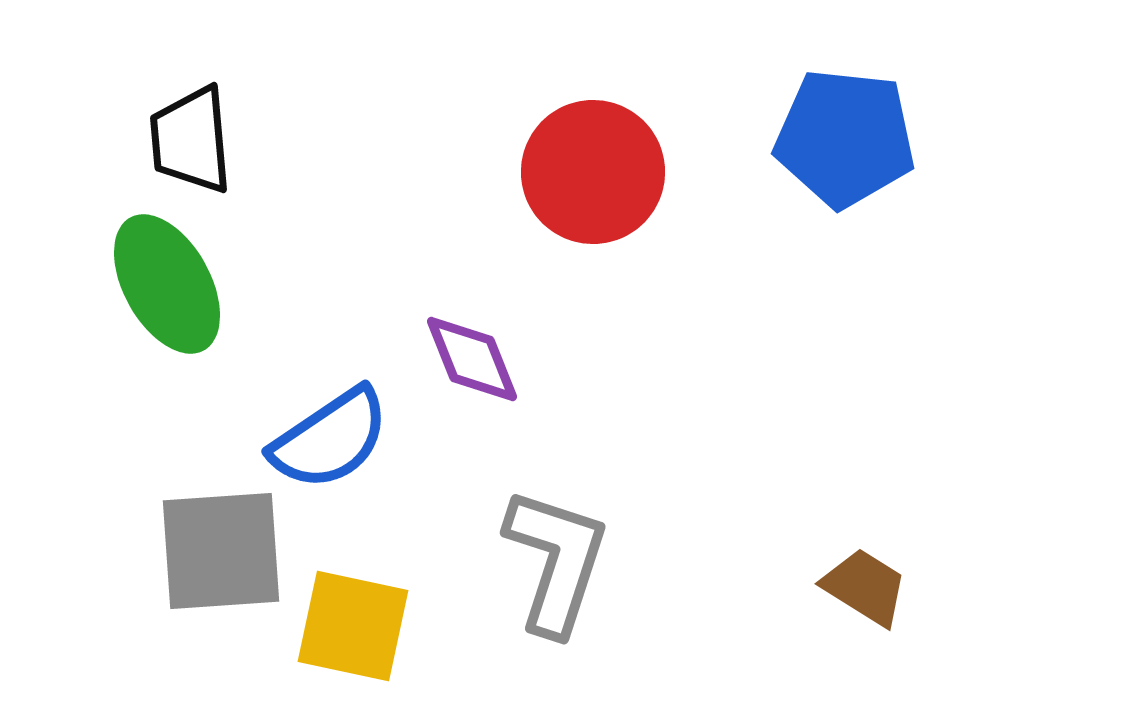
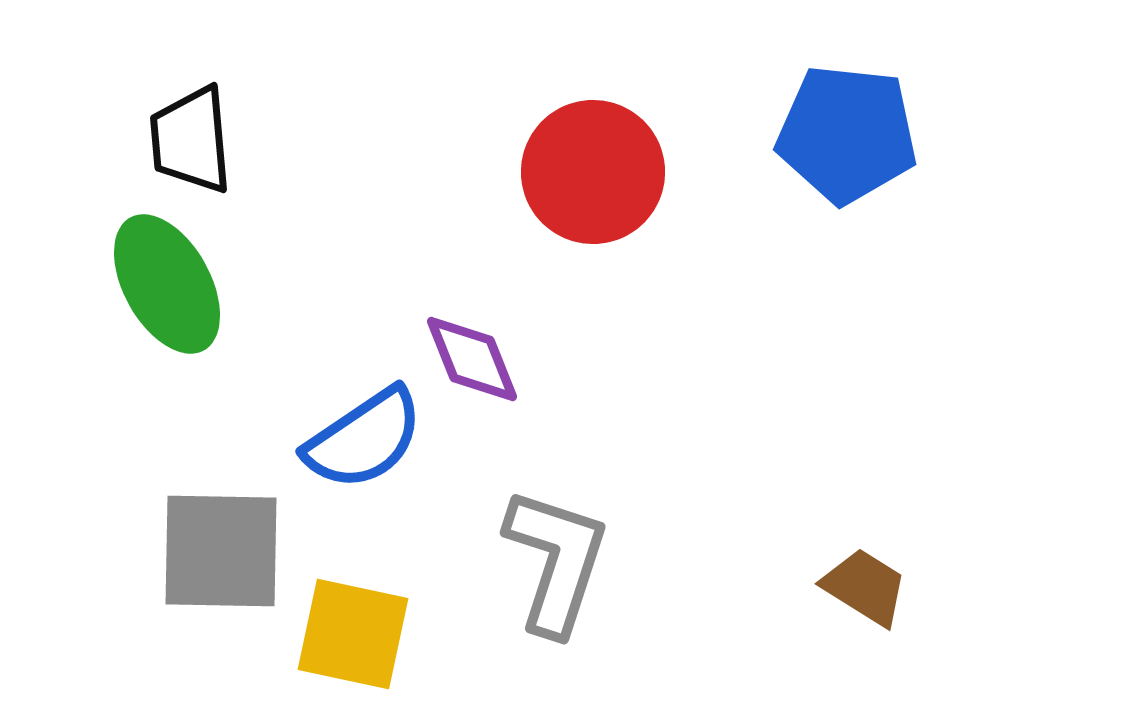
blue pentagon: moved 2 px right, 4 px up
blue semicircle: moved 34 px right
gray square: rotated 5 degrees clockwise
yellow square: moved 8 px down
